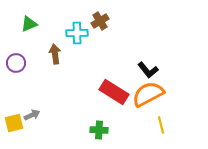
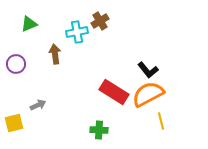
cyan cross: moved 1 px up; rotated 10 degrees counterclockwise
purple circle: moved 1 px down
gray arrow: moved 6 px right, 10 px up
yellow line: moved 4 px up
